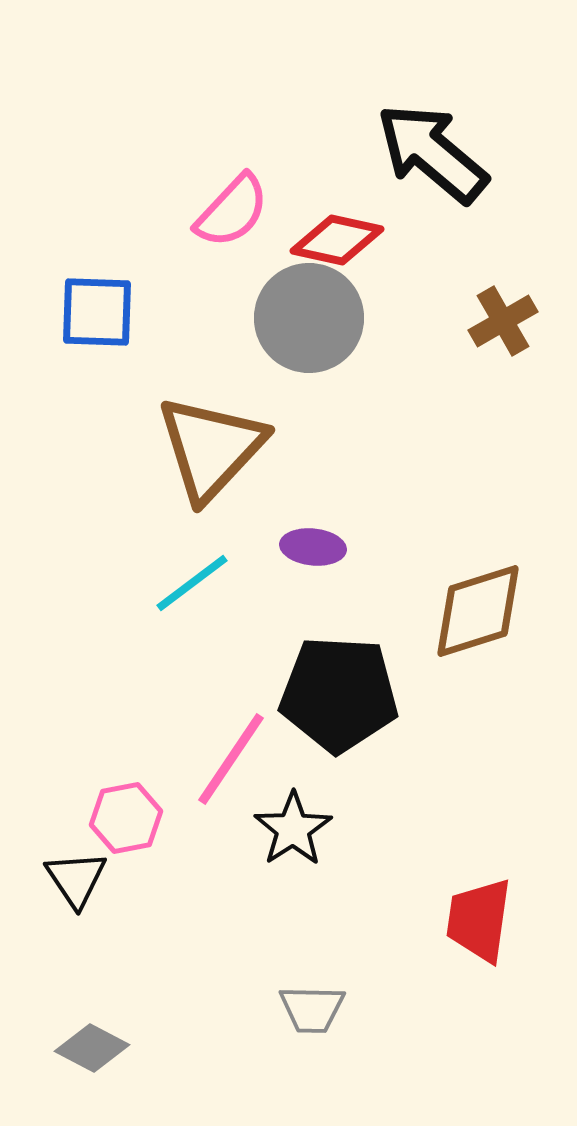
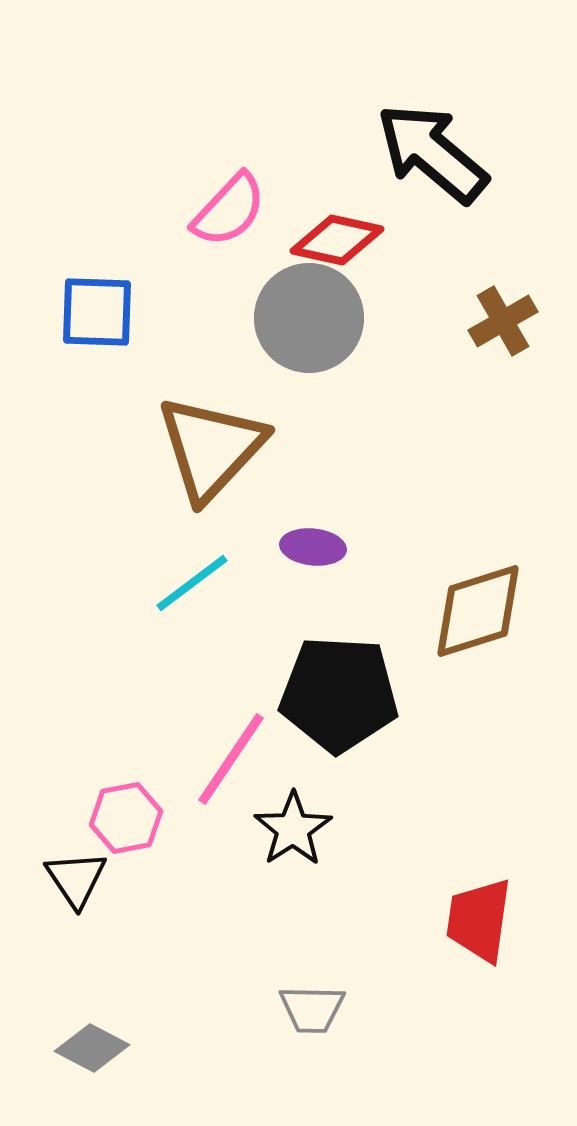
pink semicircle: moved 3 px left, 1 px up
